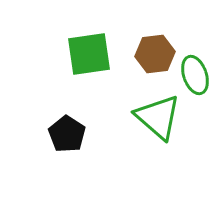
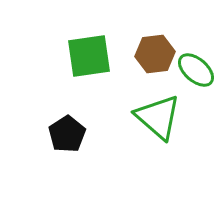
green square: moved 2 px down
green ellipse: moved 1 px right, 5 px up; rotated 30 degrees counterclockwise
black pentagon: rotated 6 degrees clockwise
